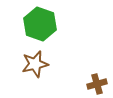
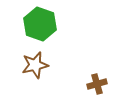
brown star: moved 1 px down
